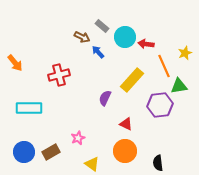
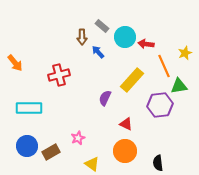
brown arrow: rotated 63 degrees clockwise
blue circle: moved 3 px right, 6 px up
